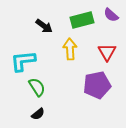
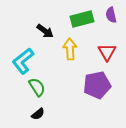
purple semicircle: rotated 35 degrees clockwise
green rectangle: moved 1 px up
black arrow: moved 1 px right, 5 px down
cyan L-shape: rotated 32 degrees counterclockwise
